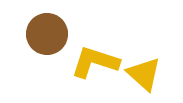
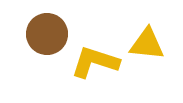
yellow triangle: moved 3 px right, 30 px up; rotated 36 degrees counterclockwise
